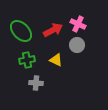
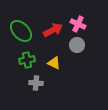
yellow triangle: moved 2 px left, 3 px down
